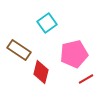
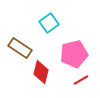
cyan square: moved 2 px right
brown rectangle: moved 1 px right, 2 px up
red line: moved 5 px left, 1 px down
